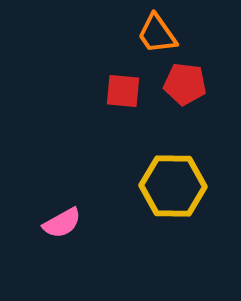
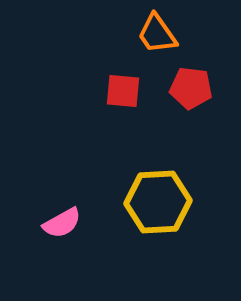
red pentagon: moved 6 px right, 4 px down
yellow hexagon: moved 15 px left, 16 px down; rotated 4 degrees counterclockwise
